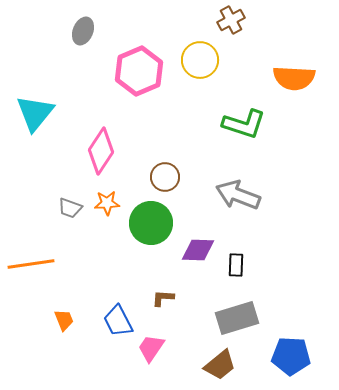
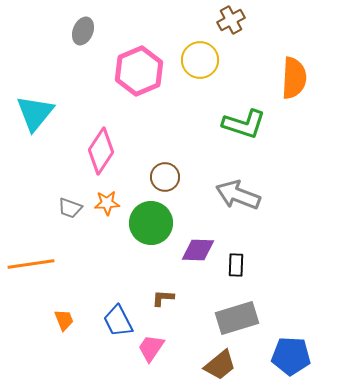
orange semicircle: rotated 90 degrees counterclockwise
